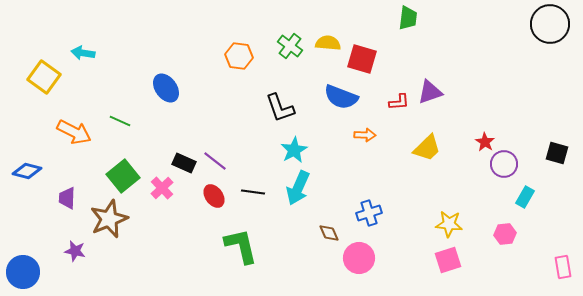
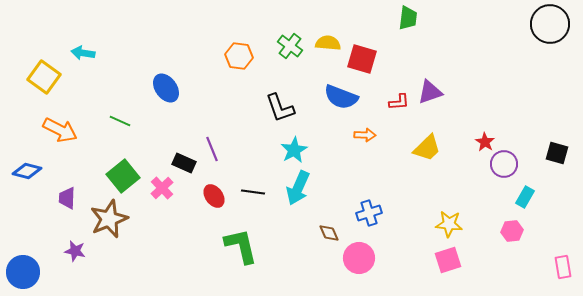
orange arrow at (74, 132): moved 14 px left, 2 px up
purple line at (215, 161): moved 3 px left, 12 px up; rotated 30 degrees clockwise
pink hexagon at (505, 234): moved 7 px right, 3 px up
